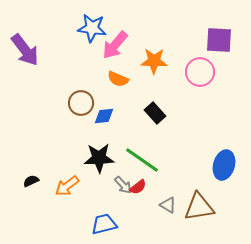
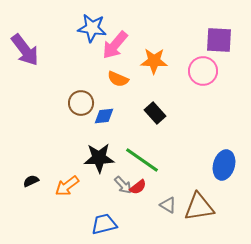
pink circle: moved 3 px right, 1 px up
